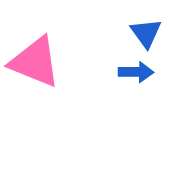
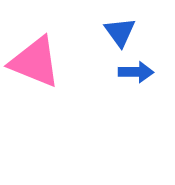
blue triangle: moved 26 px left, 1 px up
